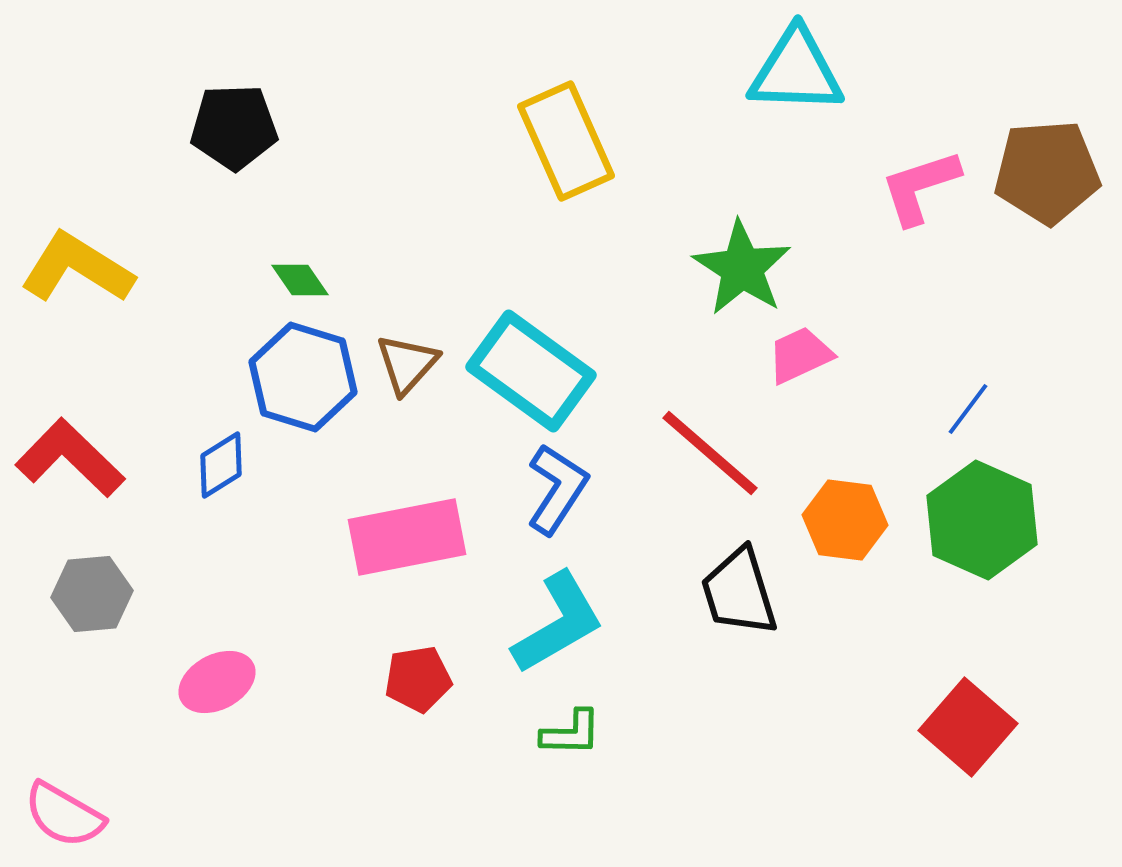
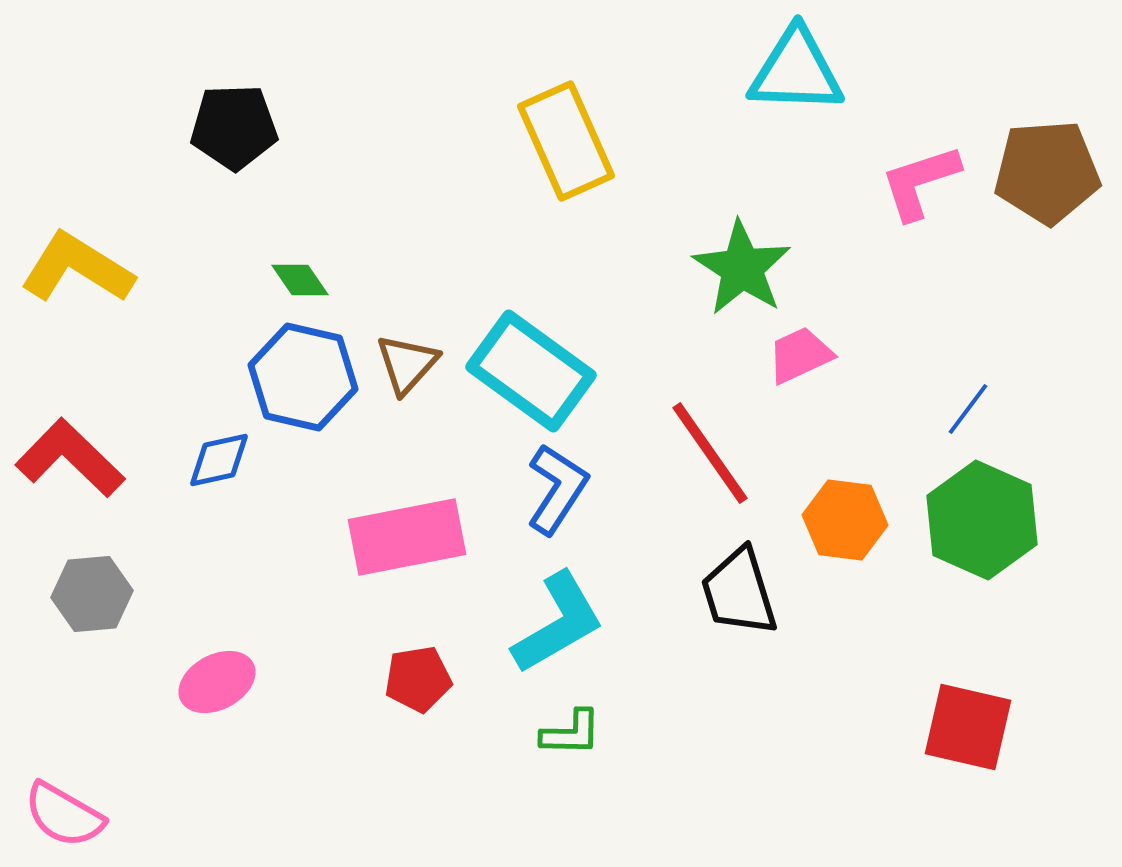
pink L-shape: moved 5 px up
blue hexagon: rotated 4 degrees counterclockwise
red line: rotated 14 degrees clockwise
blue diamond: moved 2 px left, 5 px up; rotated 20 degrees clockwise
red square: rotated 28 degrees counterclockwise
